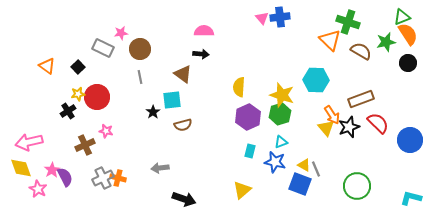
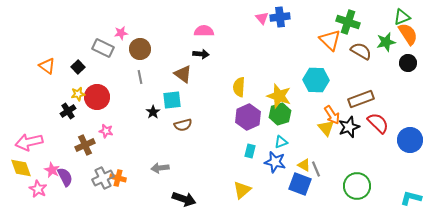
yellow star at (282, 95): moved 3 px left, 1 px down
pink star at (52, 170): rotated 14 degrees counterclockwise
